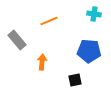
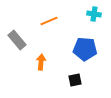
blue pentagon: moved 4 px left, 2 px up
orange arrow: moved 1 px left
